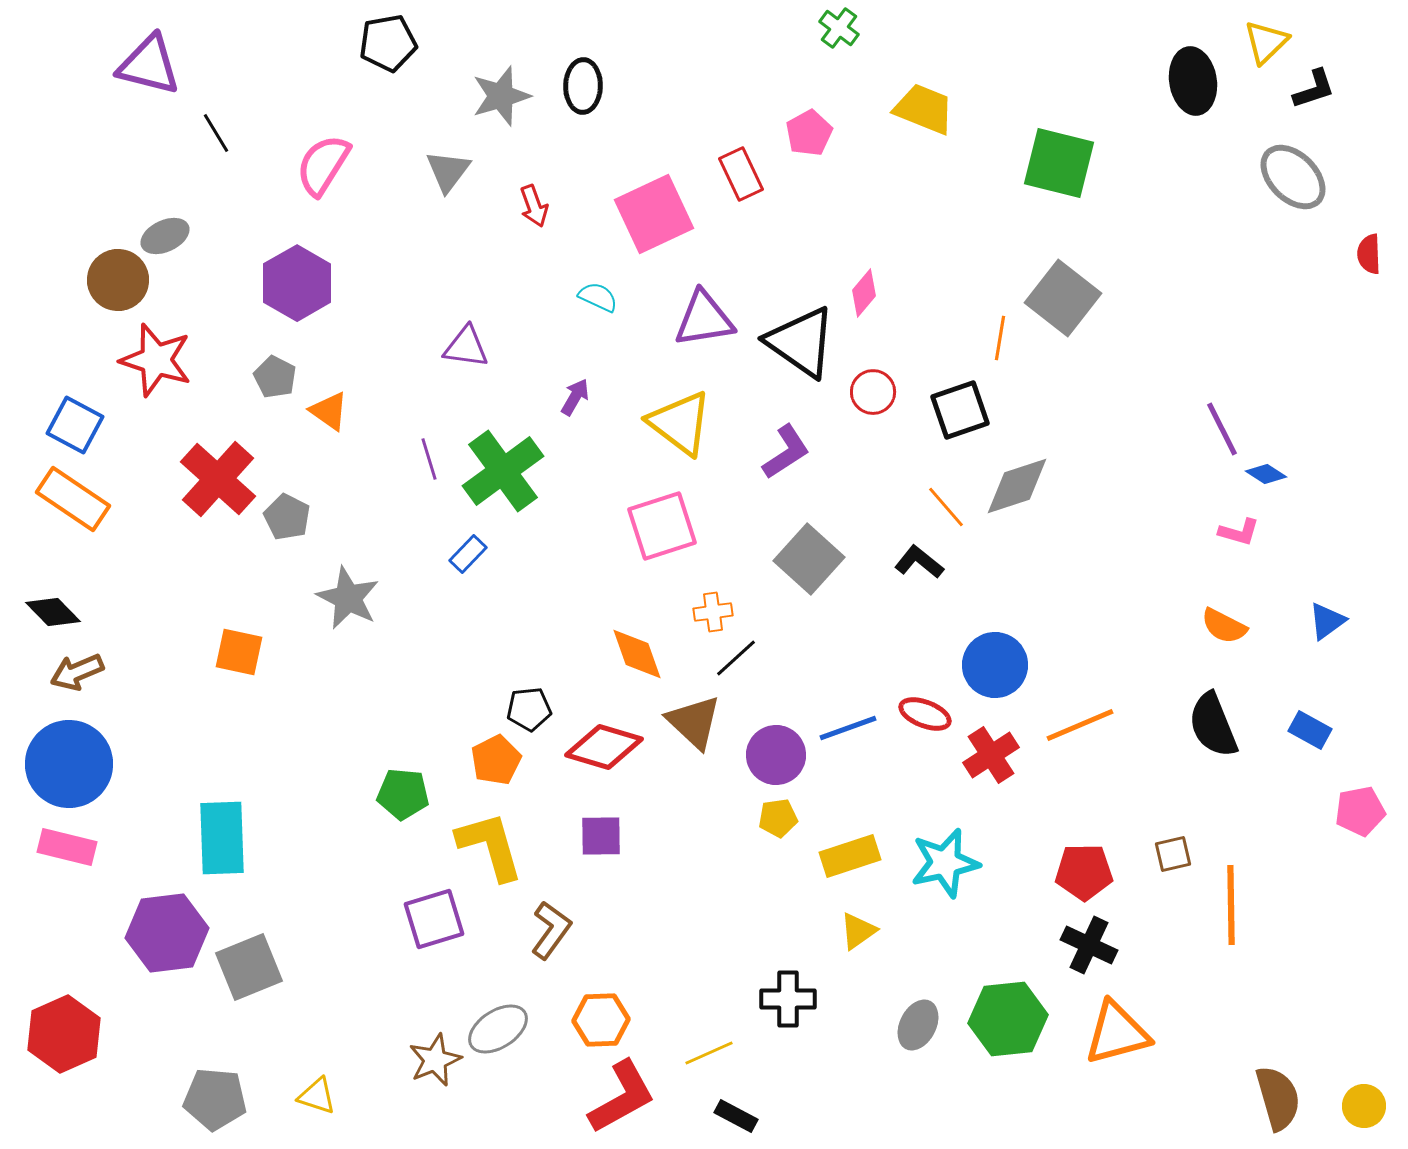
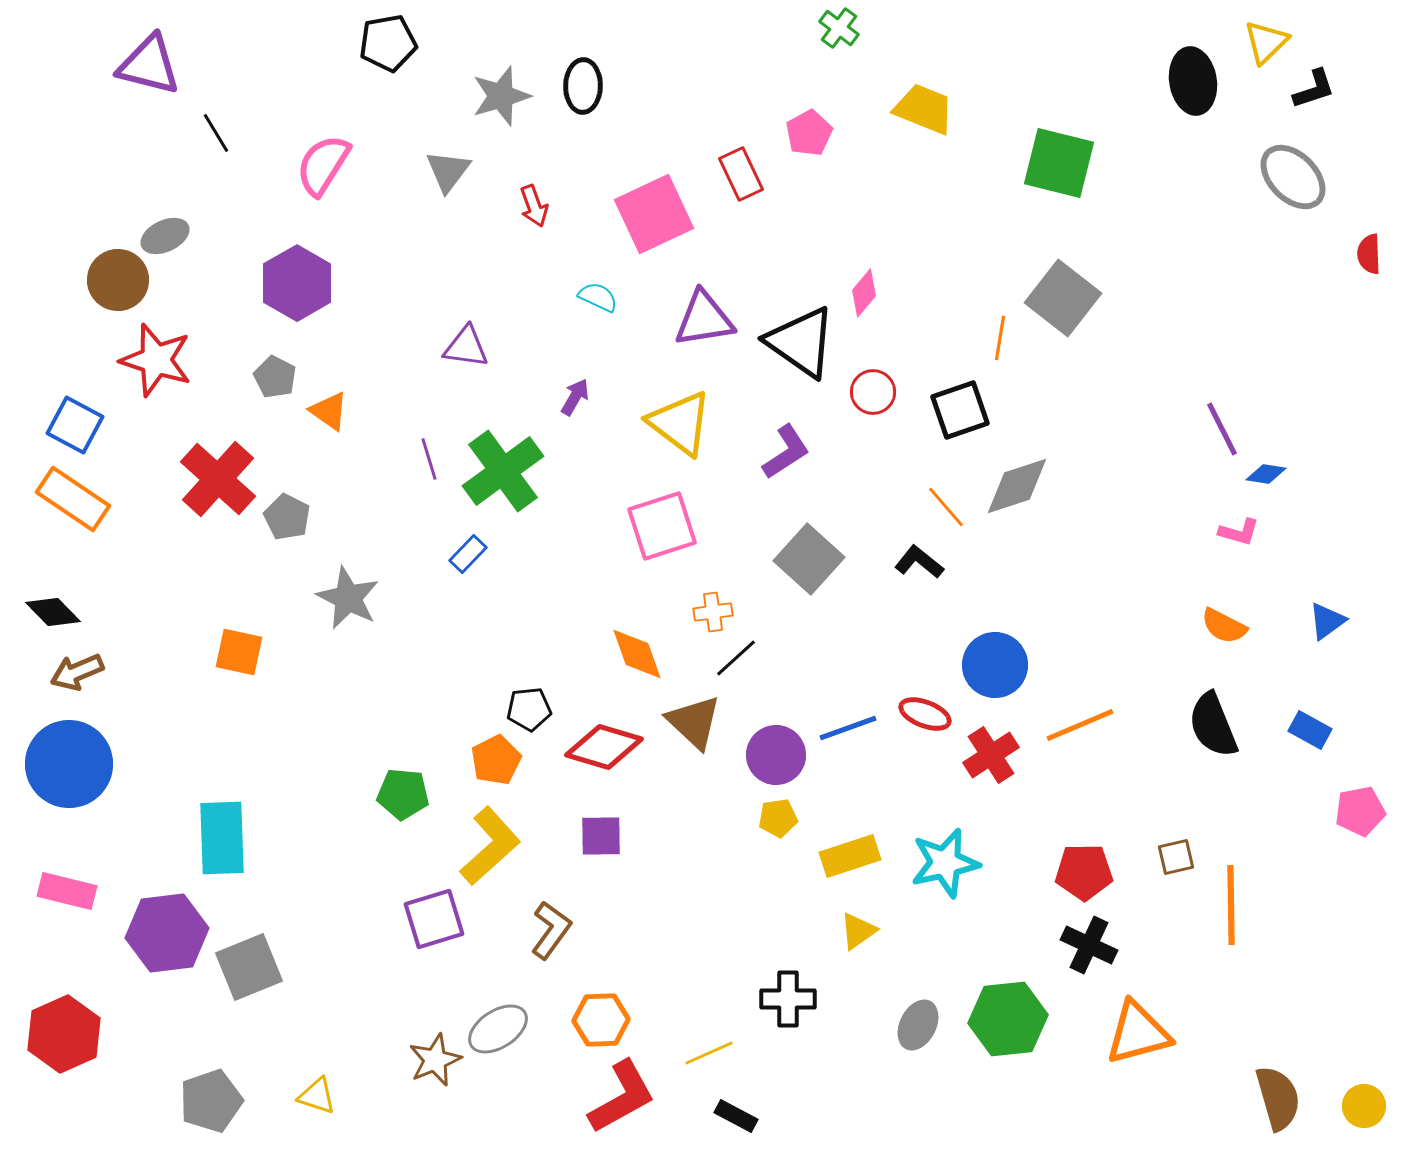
blue diamond at (1266, 474): rotated 24 degrees counterclockwise
yellow L-shape at (490, 846): rotated 64 degrees clockwise
pink rectangle at (67, 847): moved 44 px down
brown square at (1173, 854): moved 3 px right, 3 px down
orange triangle at (1117, 1033): moved 21 px right
gray pentagon at (215, 1099): moved 4 px left, 2 px down; rotated 24 degrees counterclockwise
